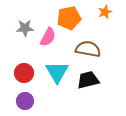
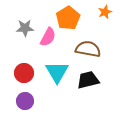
orange pentagon: moved 1 px left; rotated 20 degrees counterclockwise
